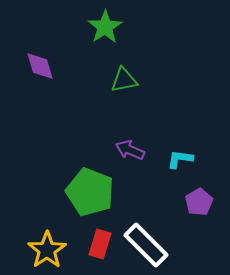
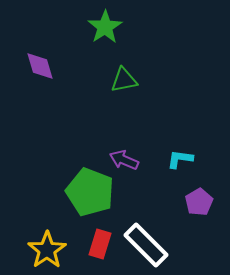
purple arrow: moved 6 px left, 10 px down
